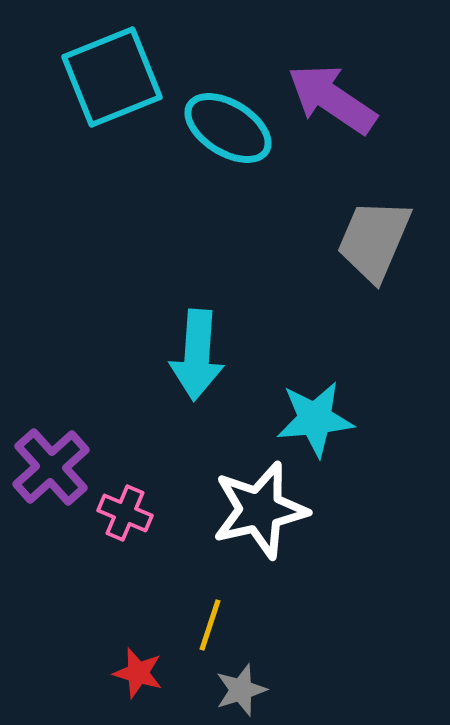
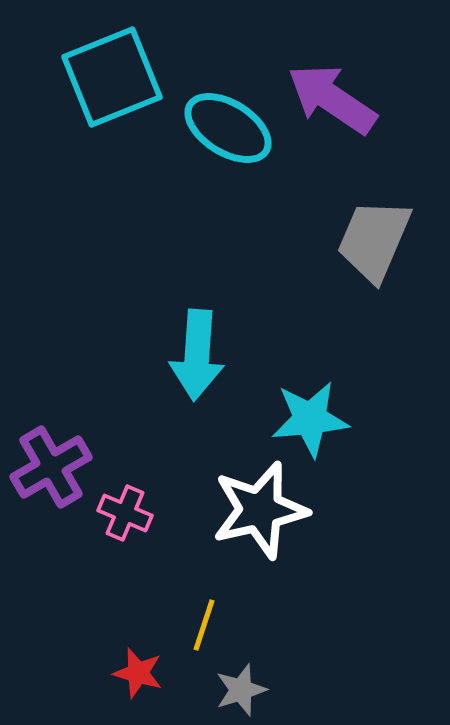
cyan star: moved 5 px left
purple cross: rotated 12 degrees clockwise
yellow line: moved 6 px left
